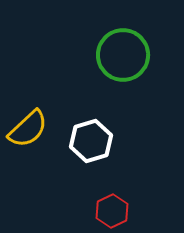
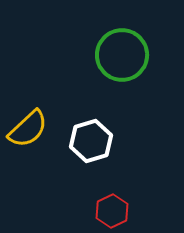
green circle: moved 1 px left
